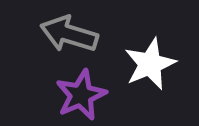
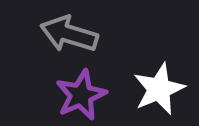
white star: moved 9 px right, 25 px down
